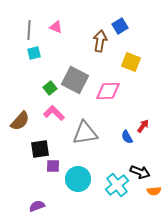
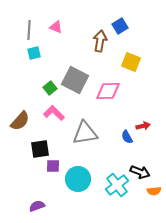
red arrow: rotated 40 degrees clockwise
